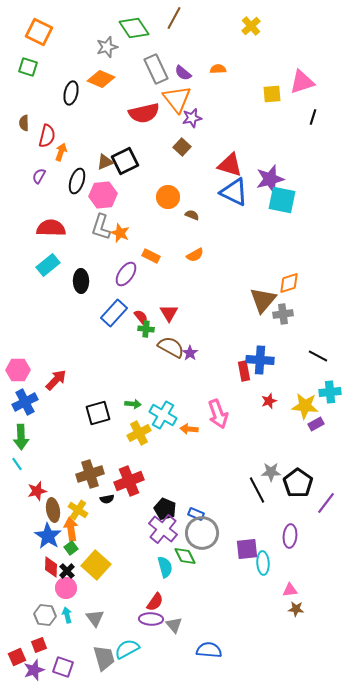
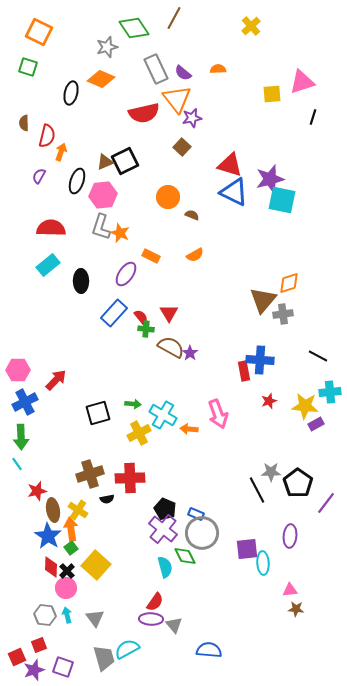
red cross at (129, 481): moved 1 px right, 3 px up; rotated 20 degrees clockwise
